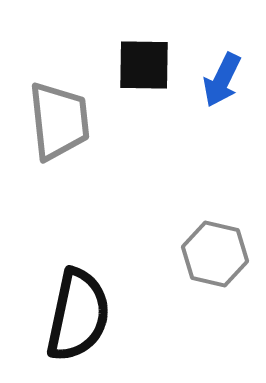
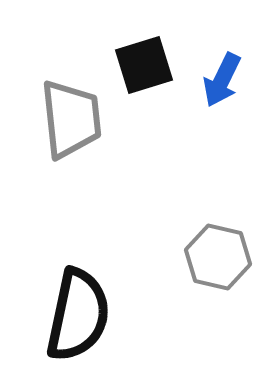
black square: rotated 18 degrees counterclockwise
gray trapezoid: moved 12 px right, 2 px up
gray hexagon: moved 3 px right, 3 px down
